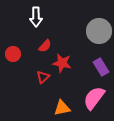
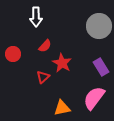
gray circle: moved 5 px up
red star: rotated 18 degrees clockwise
